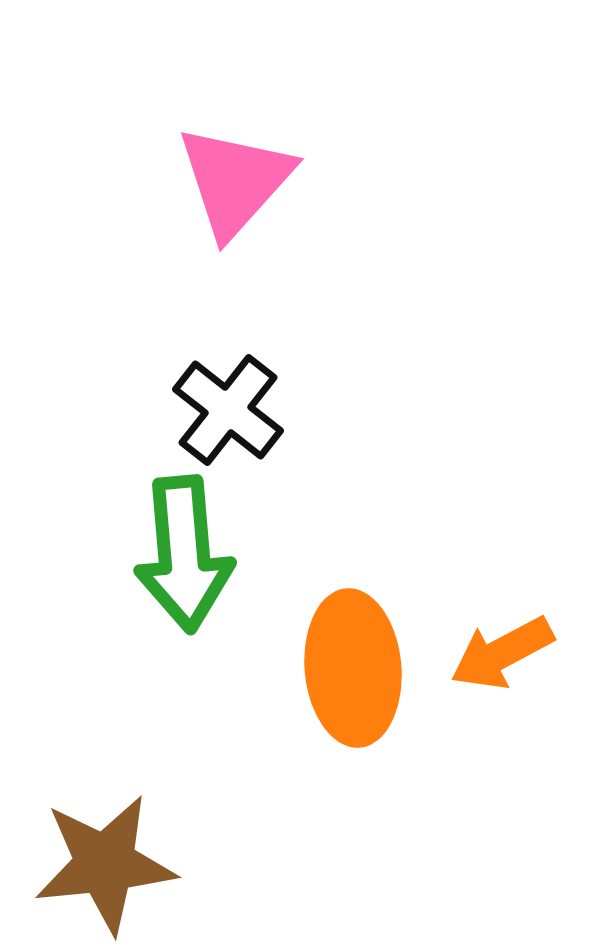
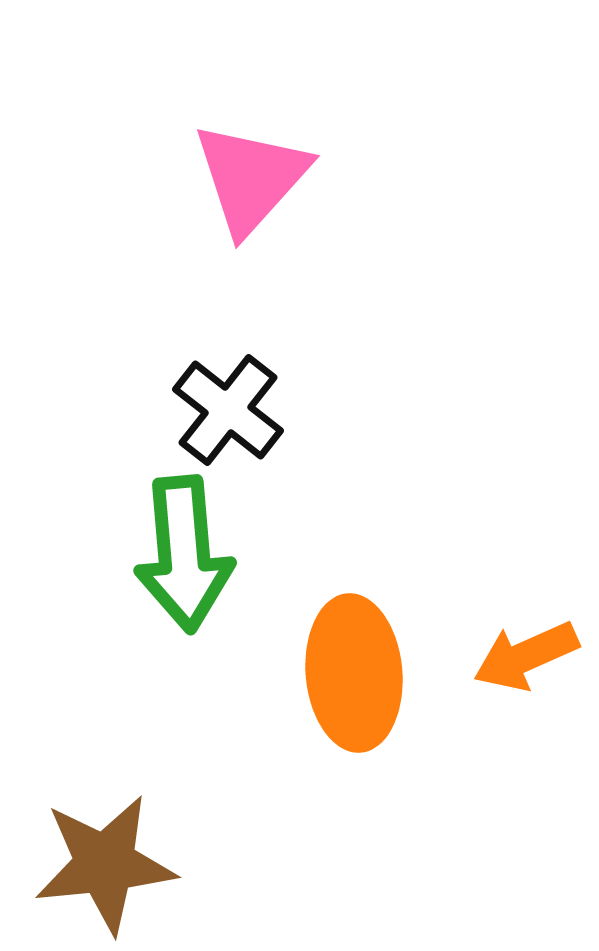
pink triangle: moved 16 px right, 3 px up
orange arrow: moved 24 px right, 3 px down; rotated 4 degrees clockwise
orange ellipse: moved 1 px right, 5 px down
